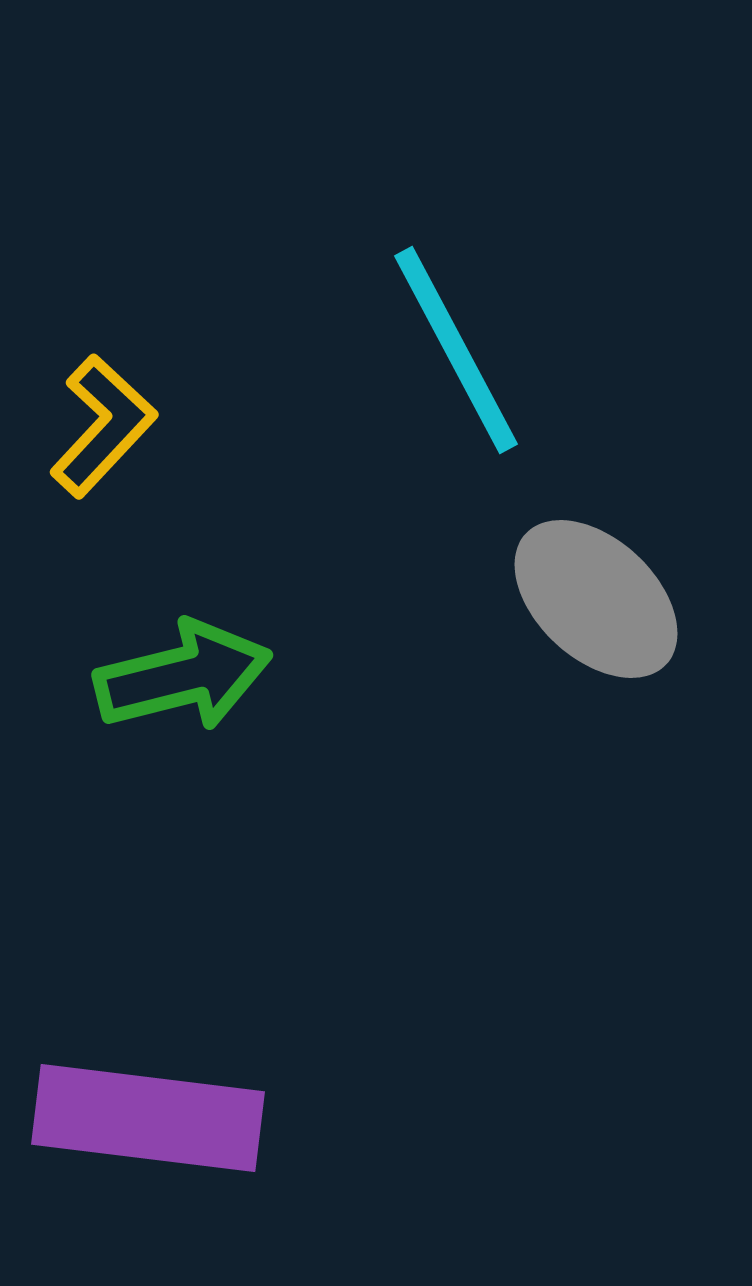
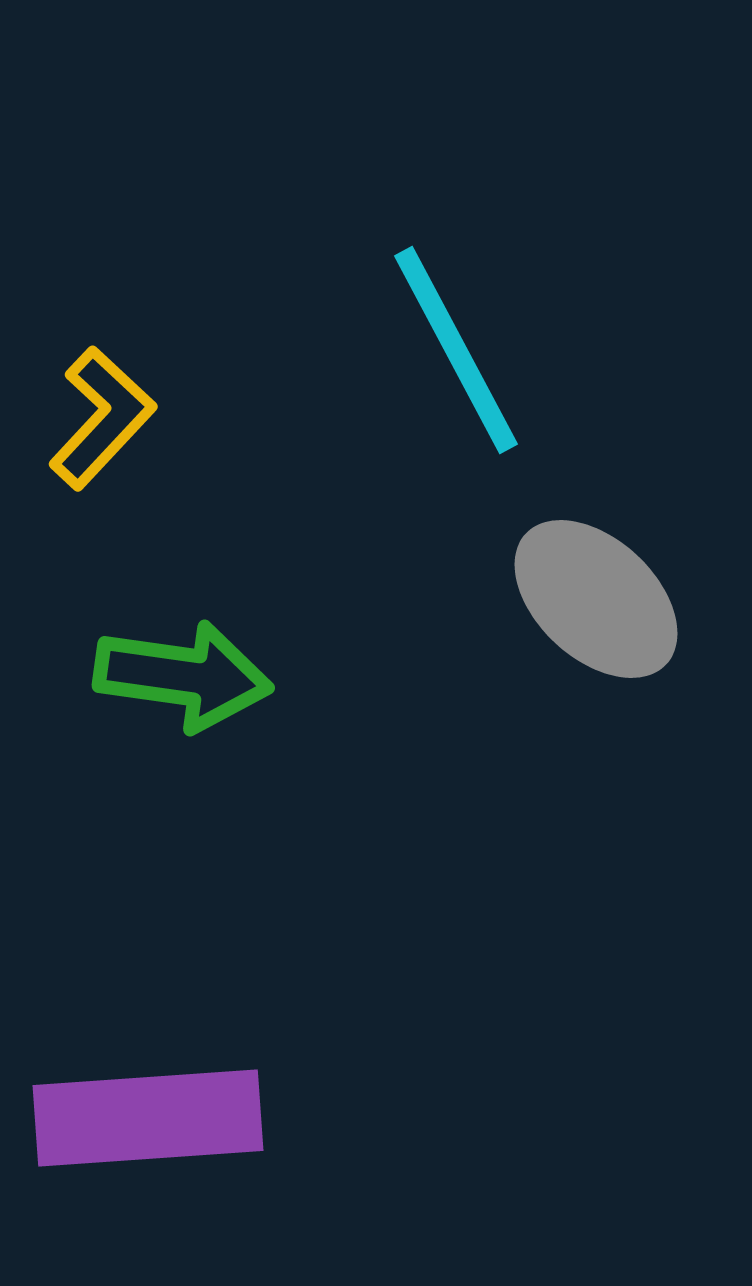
yellow L-shape: moved 1 px left, 8 px up
green arrow: rotated 22 degrees clockwise
purple rectangle: rotated 11 degrees counterclockwise
